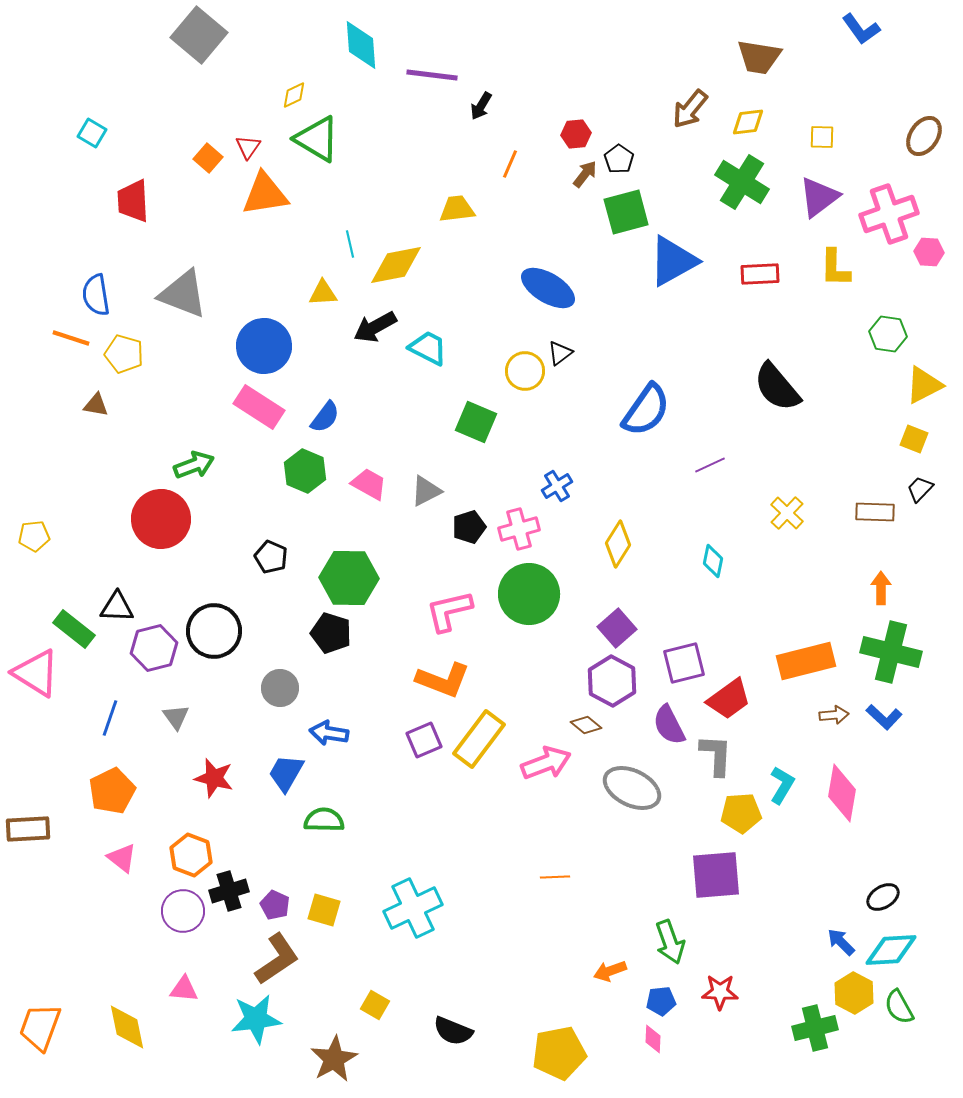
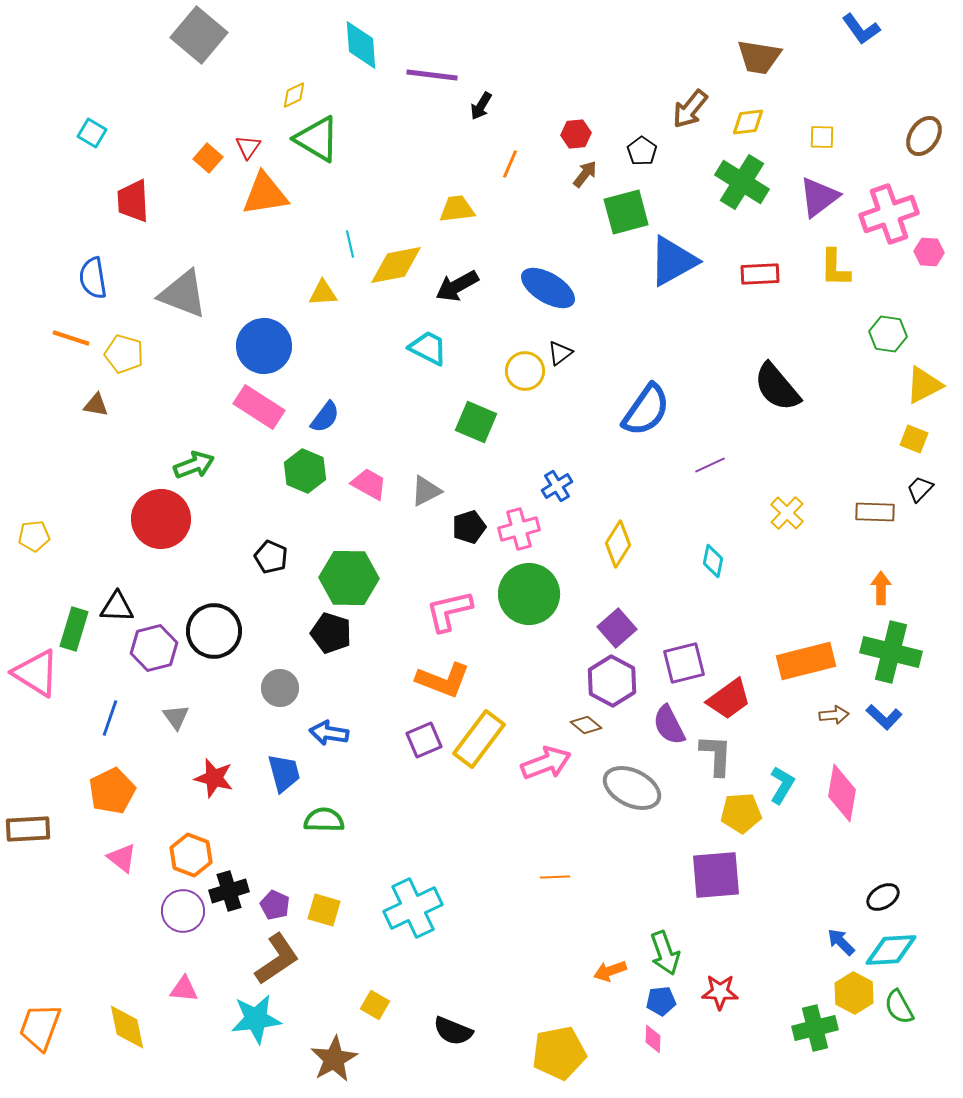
black pentagon at (619, 159): moved 23 px right, 8 px up
blue semicircle at (96, 295): moved 3 px left, 17 px up
black arrow at (375, 327): moved 82 px right, 41 px up
green rectangle at (74, 629): rotated 69 degrees clockwise
blue trapezoid at (286, 773): moved 2 px left; rotated 135 degrees clockwise
green arrow at (670, 942): moved 5 px left, 11 px down
